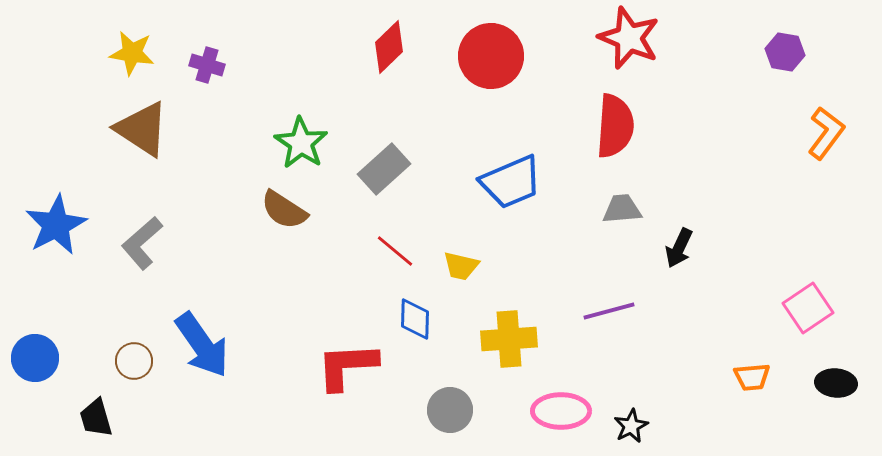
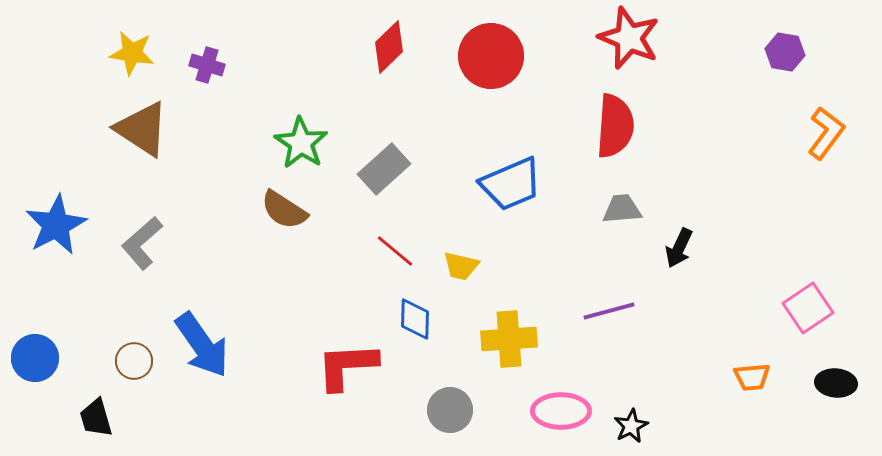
blue trapezoid: moved 2 px down
